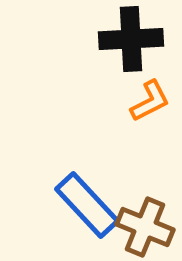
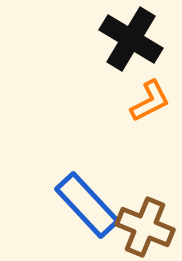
black cross: rotated 34 degrees clockwise
